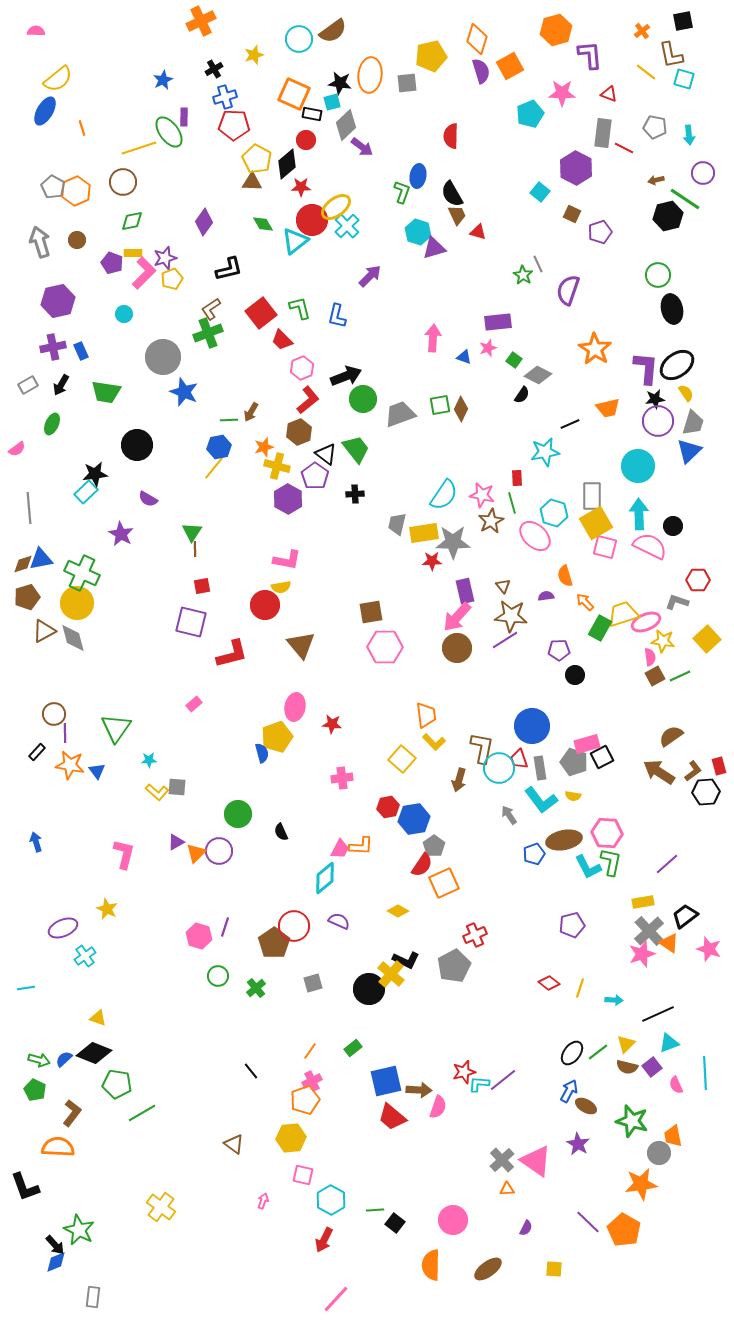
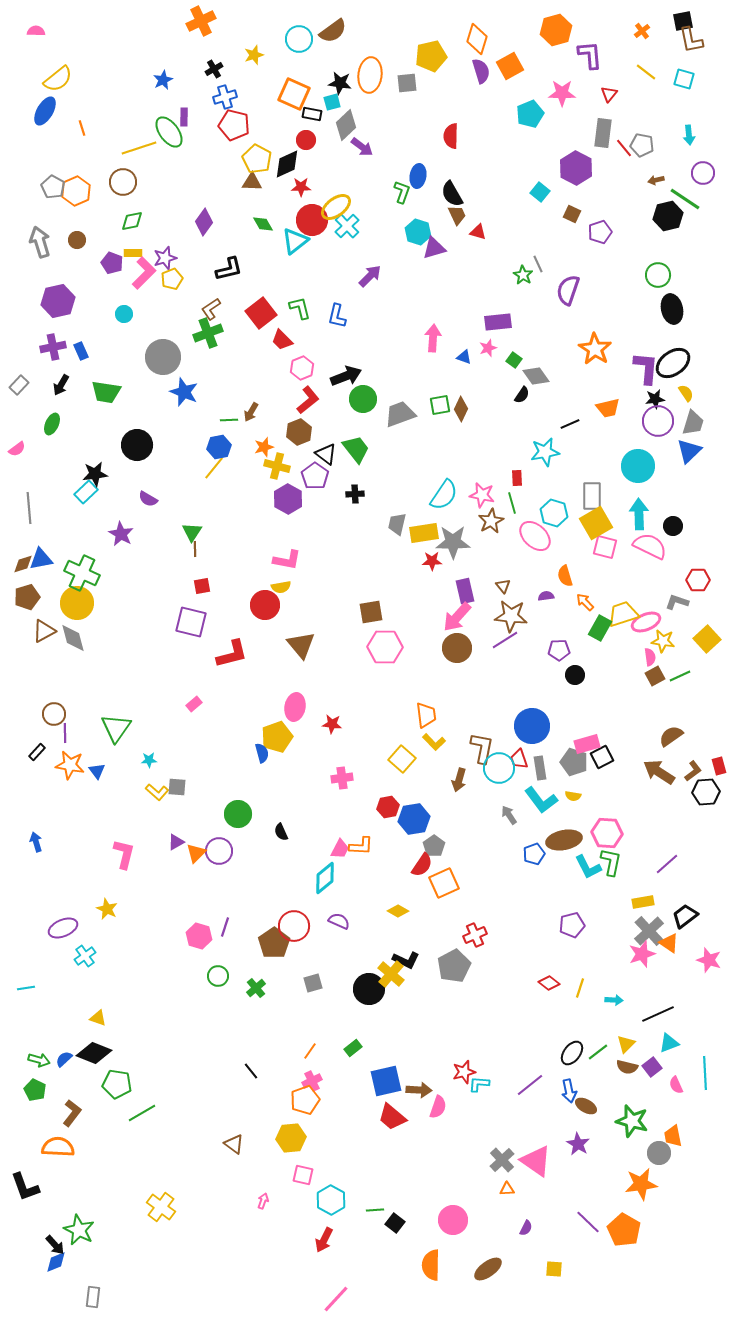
brown L-shape at (671, 55): moved 20 px right, 15 px up
red triangle at (609, 94): rotated 48 degrees clockwise
red pentagon at (234, 125): rotated 12 degrees clockwise
gray pentagon at (655, 127): moved 13 px left, 18 px down
red line at (624, 148): rotated 24 degrees clockwise
black diamond at (287, 164): rotated 16 degrees clockwise
black ellipse at (677, 365): moved 4 px left, 2 px up
gray diamond at (538, 375): moved 2 px left, 1 px down; rotated 28 degrees clockwise
gray rectangle at (28, 385): moved 9 px left; rotated 18 degrees counterclockwise
pink star at (709, 949): moved 11 px down
purple line at (503, 1080): moved 27 px right, 5 px down
blue arrow at (569, 1091): rotated 140 degrees clockwise
